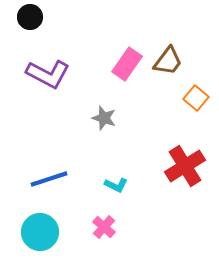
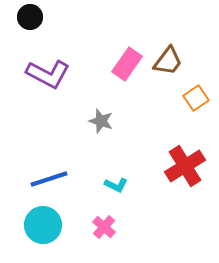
orange square: rotated 15 degrees clockwise
gray star: moved 3 px left, 3 px down
cyan circle: moved 3 px right, 7 px up
